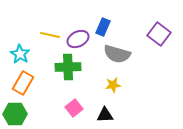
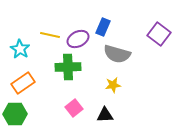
cyan star: moved 5 px up
orange rectangle: rotated 25 degrees clockwise
